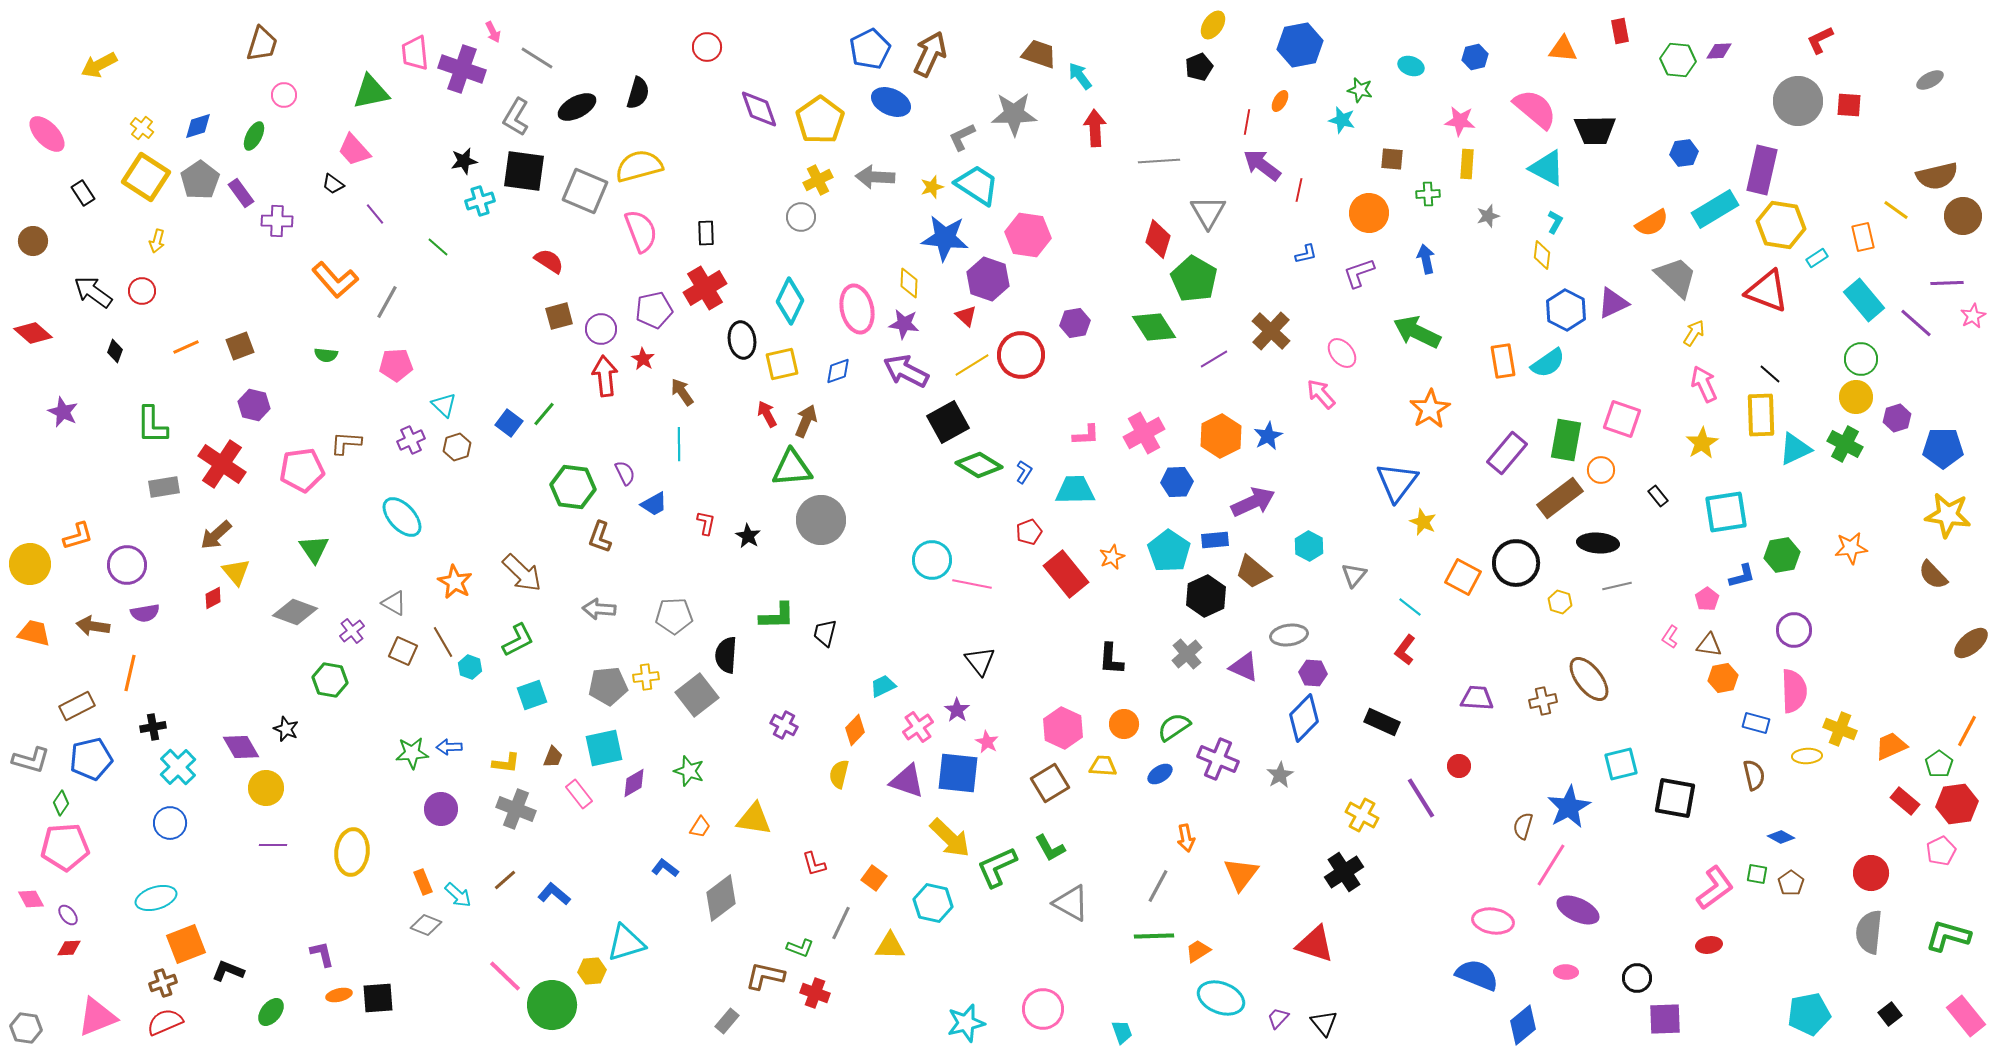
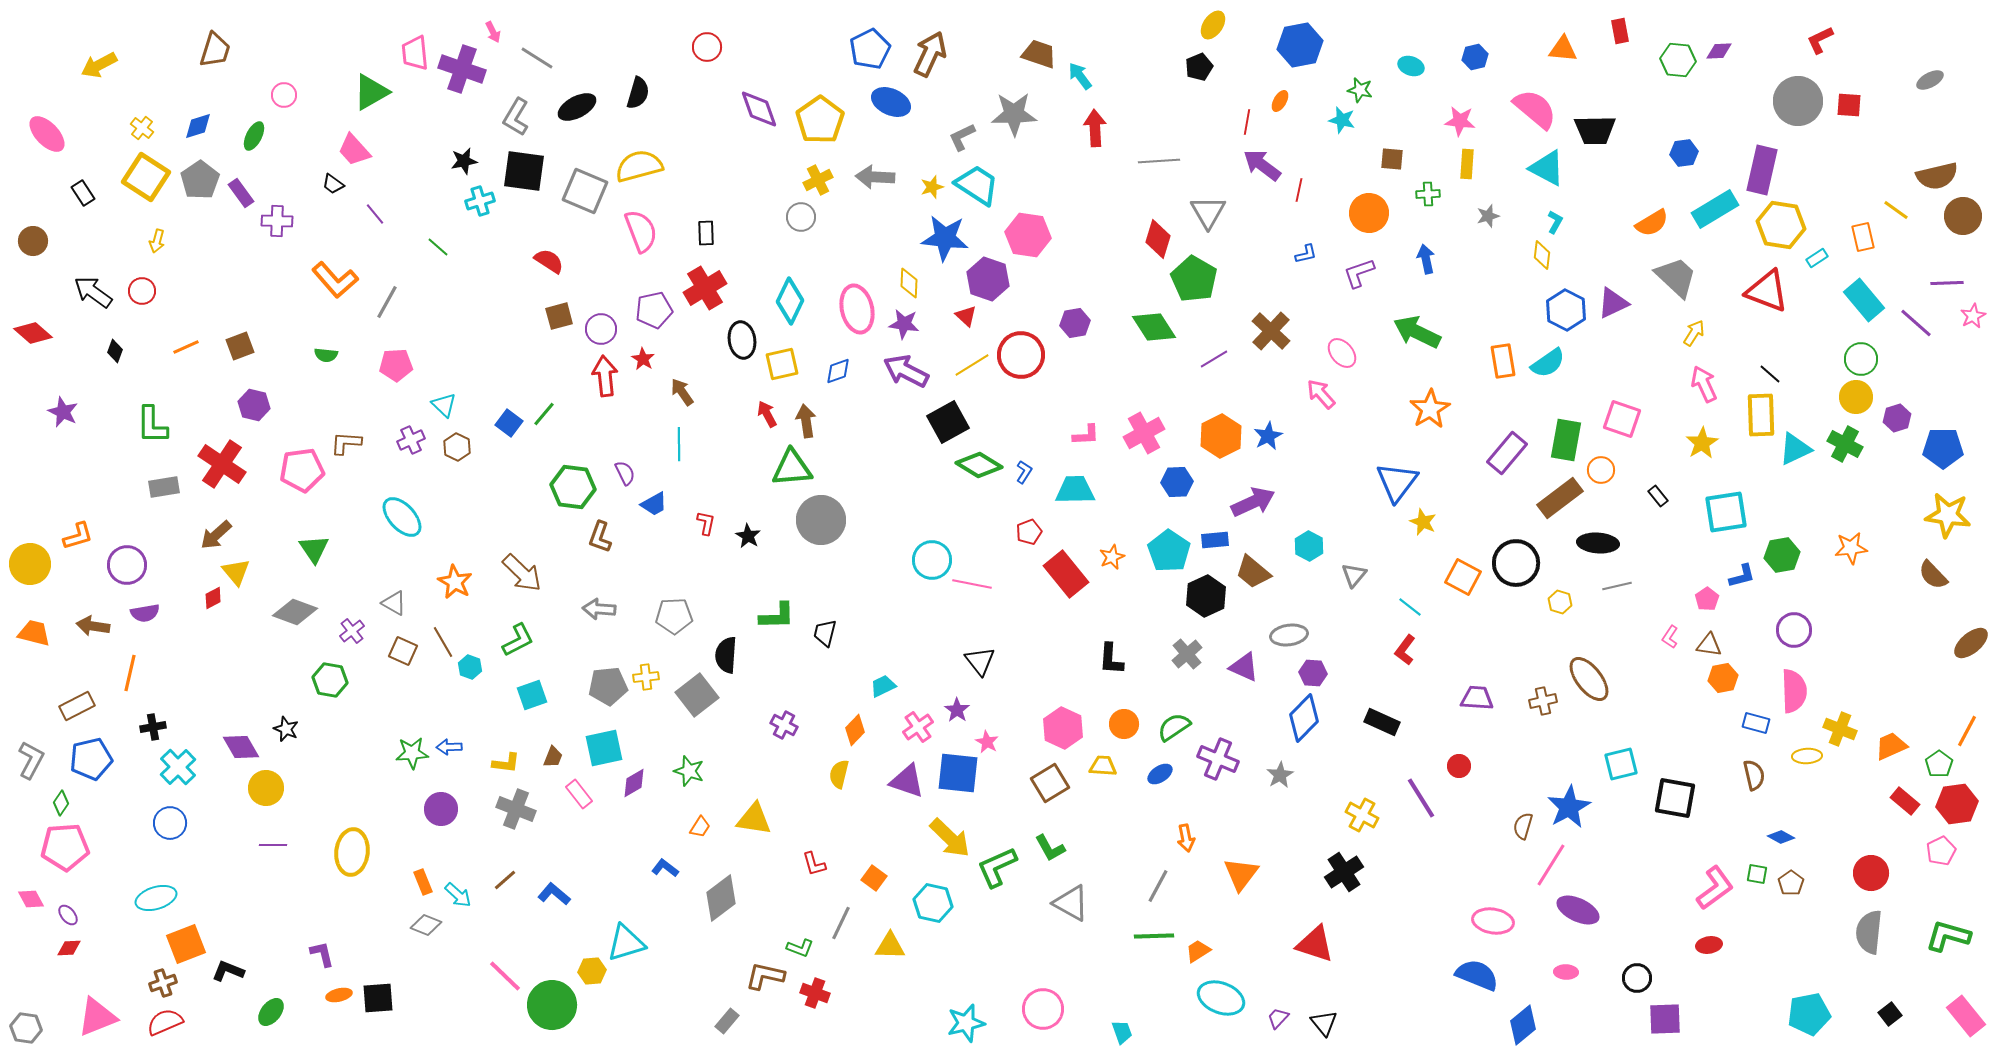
brown trapezoid at (262, 44): moved 47 px left, 6 px down
green triangle at (371, 92): rotated 18 degrees counterclockwise
brown arrow at (806, 421): rotated 32 degrees counterclockwise
brown hexagon at (457, 447): rotated 16 degrees counterclockwise
gray L-shape at (31, 760): rotated 78 degrees counterclockwise
